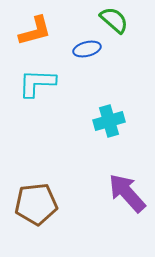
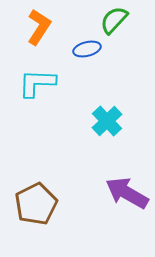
green semicircle: rotated 88 degrees counterclockwise
orange L-shape: moved 4 px right, 4 px up; rotated 42 degrees counterclockwise
cyan cross: moved 2 px left; rotated 28 degrees counterclockwise
purple arrow: rotated 18 degrees counterclockwise
brown pentagon: rotated 21 degrees counterclockwise
